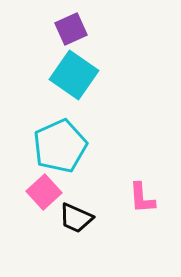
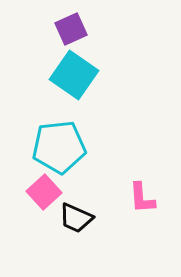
cyan pentagon: moved 1 px left, 1 px down; rotated 18 degrees clockwise
